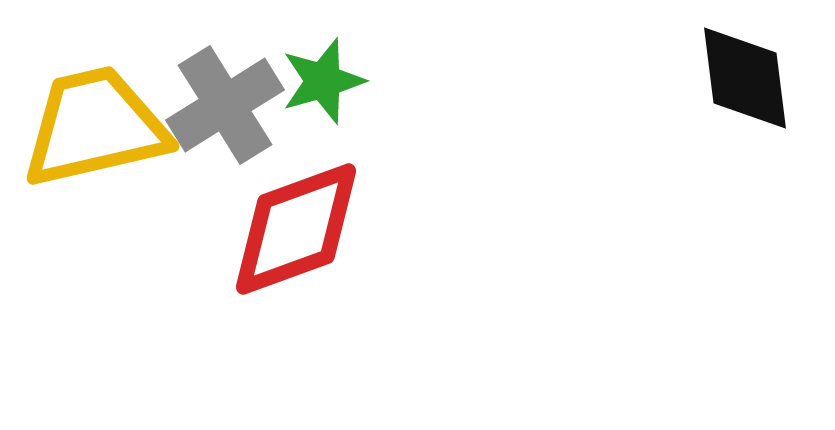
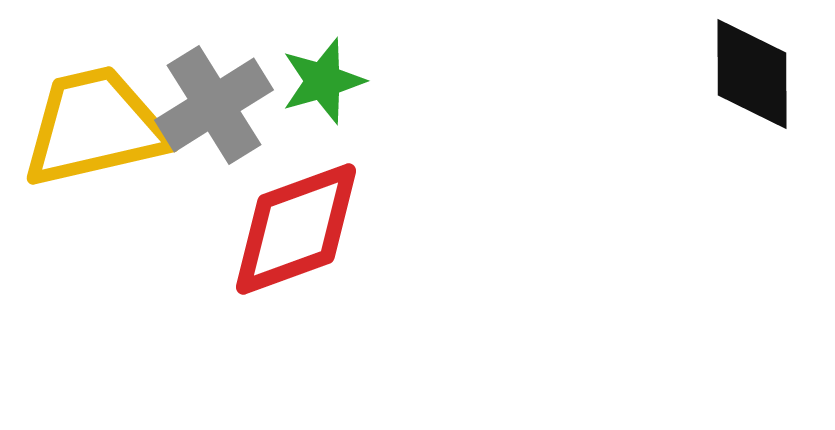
black diamond: moved 7 px right, 4 px up; rotated 7 degrees clockwise
gray cross: moved 11 px left
